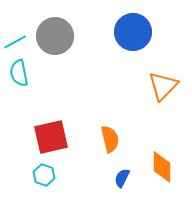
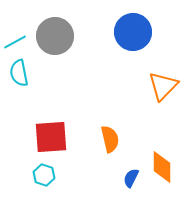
red square: rotated 9 degrees clockwise
blue semicircle: moved 9 px right
